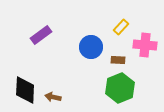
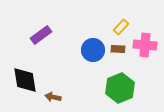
blue circle: moved 2 px right, 3 px down
brown rectangle: moved 11 px up
black diamond: moved 10 px up; rotated 12 degrees counterclockwise
